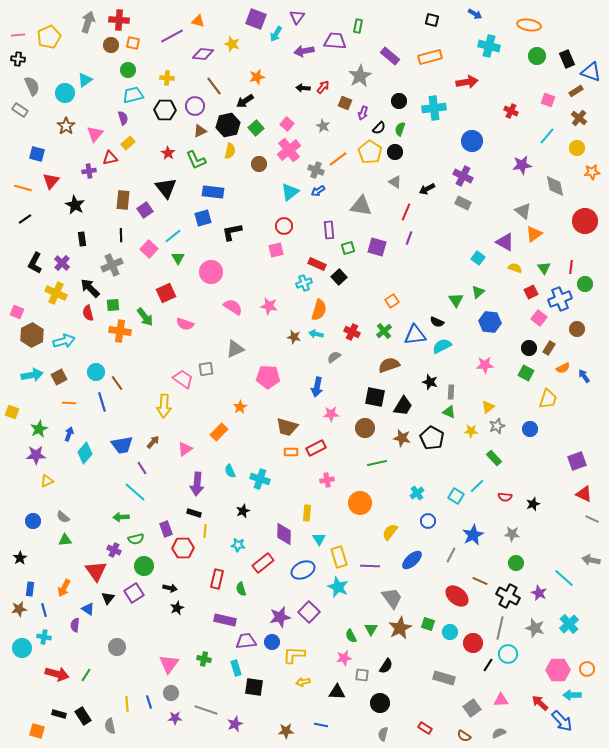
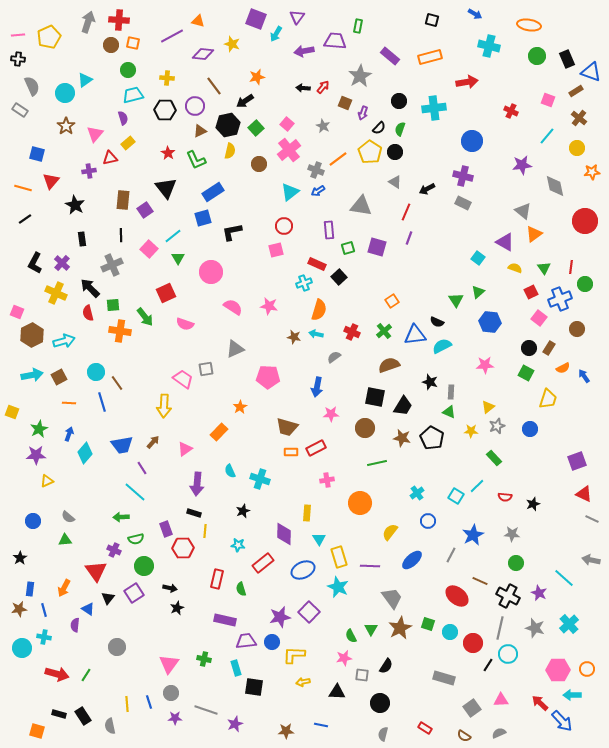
purple cross at (463, 176): rotated 12 degrees counterclockwise
blue rectangle at (213, 192): rotated 40 degrees counterclockwise
gray semicircle at (63, 517): moved 5 px right
